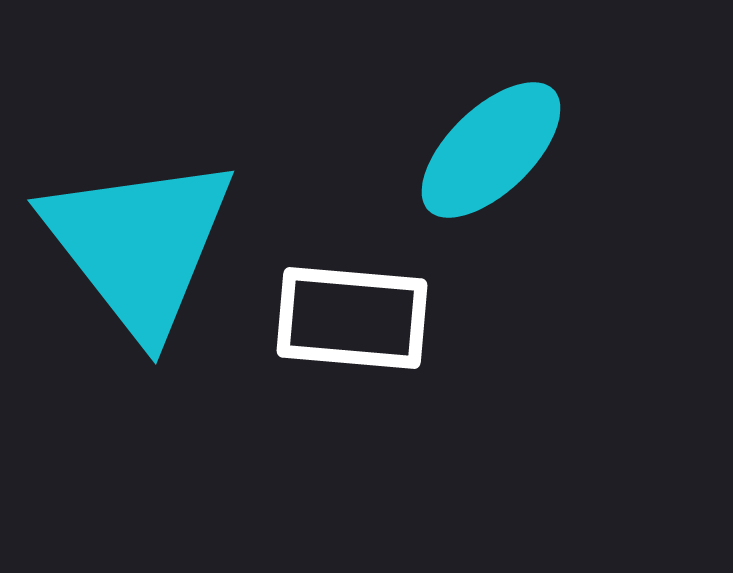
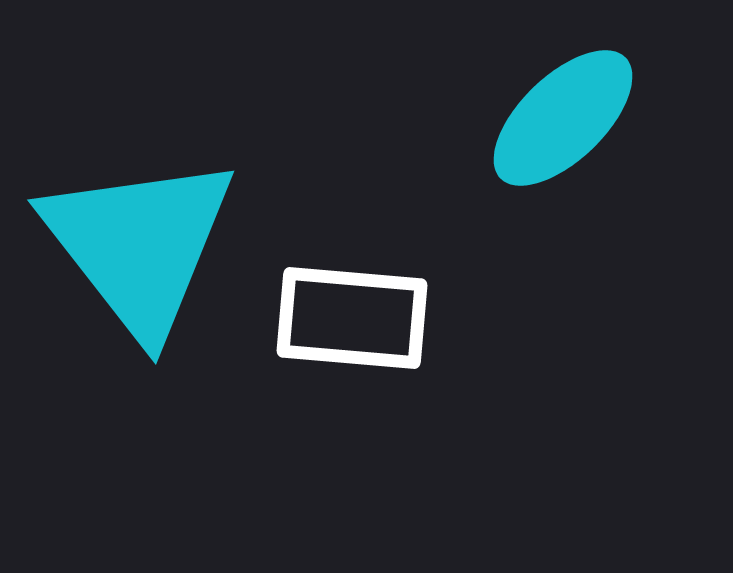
cyan ellipse: moved 72 px right, 32 px up
